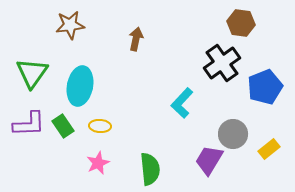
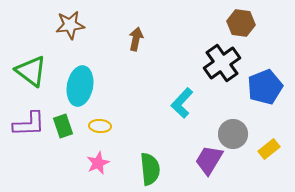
green triangle: moved 1 px left, 2 px up; rotated 28 degrees counterclockwise
green rectangle: rotated 15 degrees clockwise
